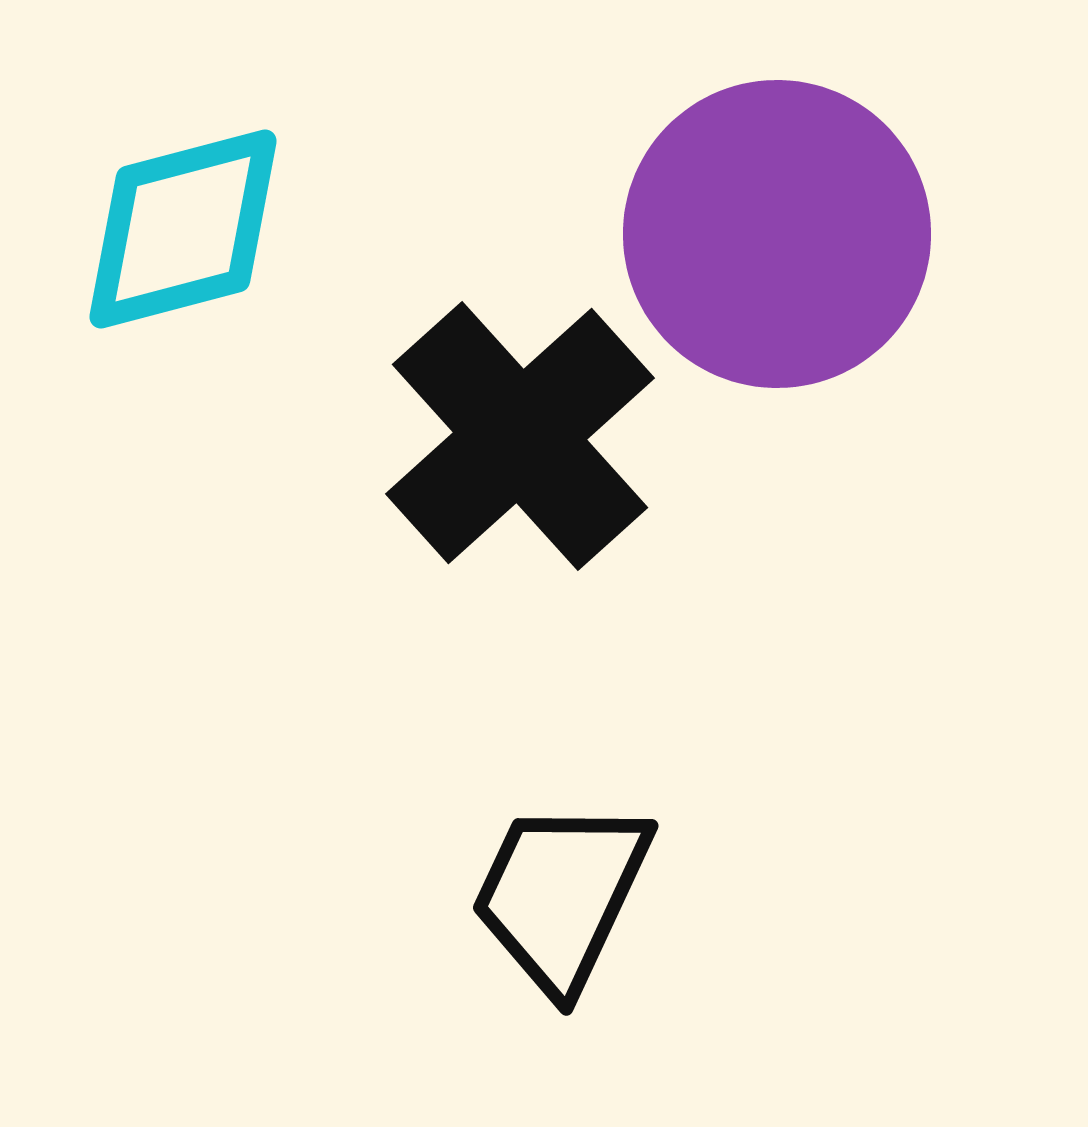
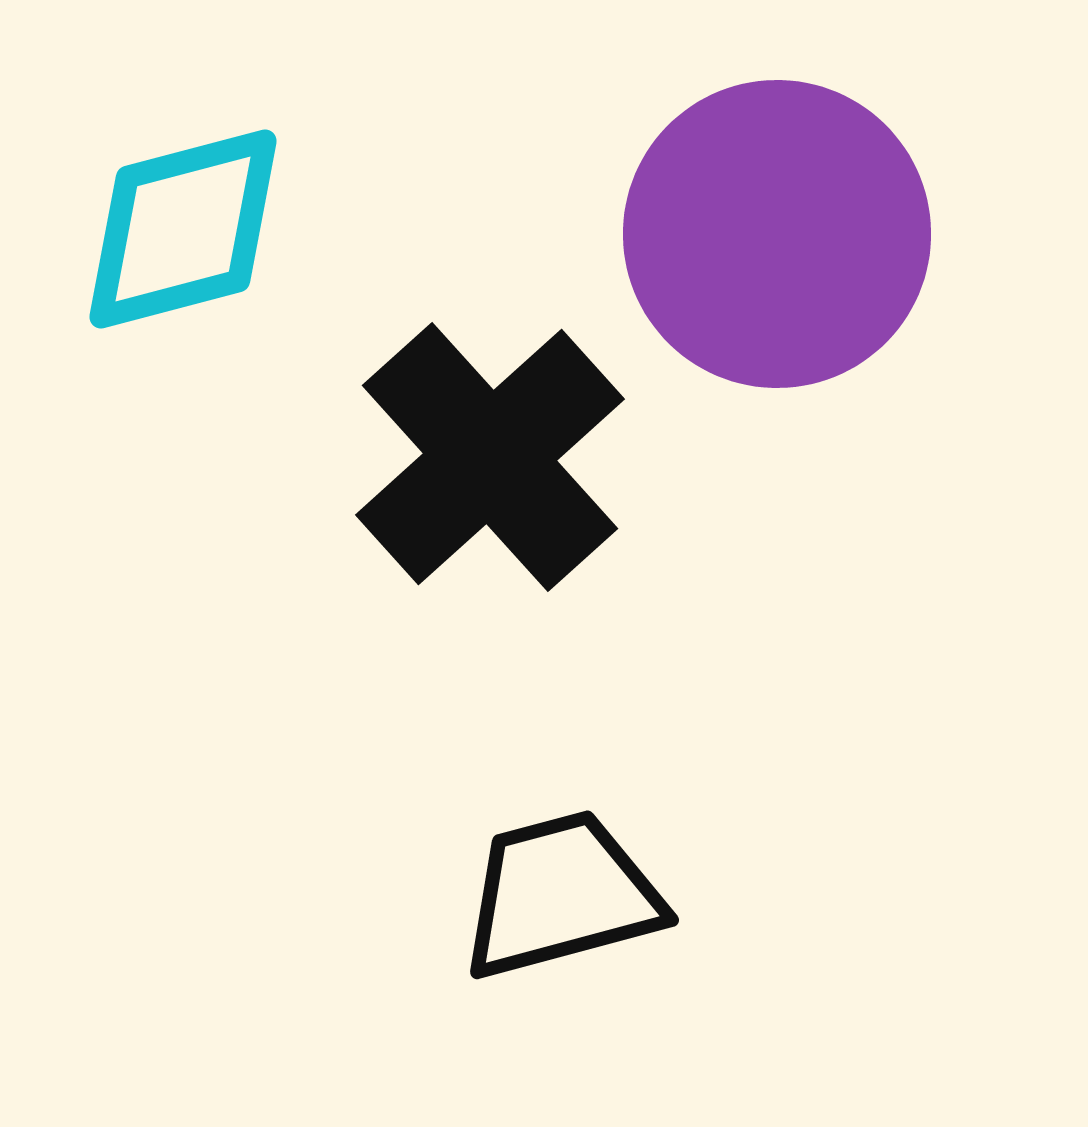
black cross: moved 30 px left, 21 px down
black trapezoid: rotated 50 degrees clockwise
